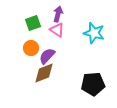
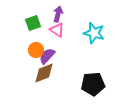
orange circle: moved 5 px right, 2 px down
